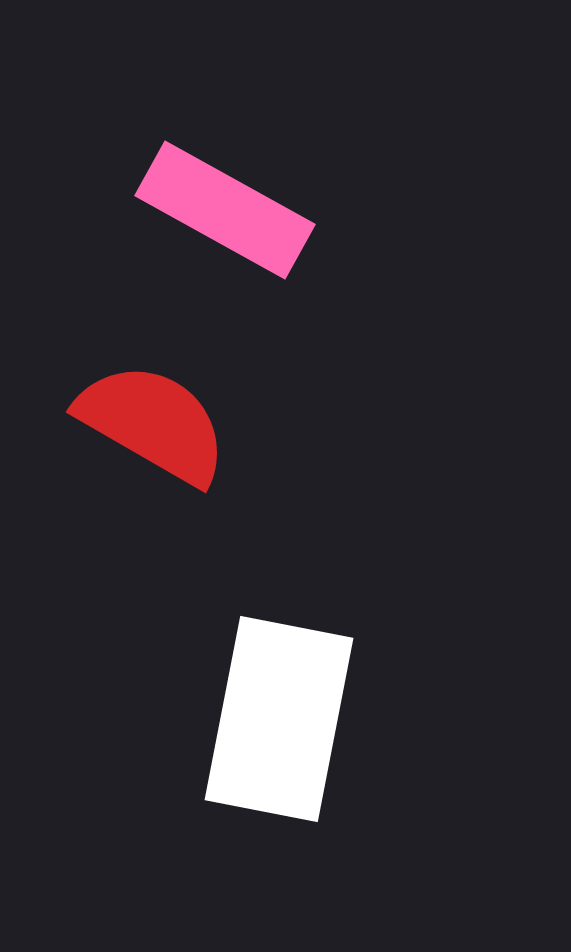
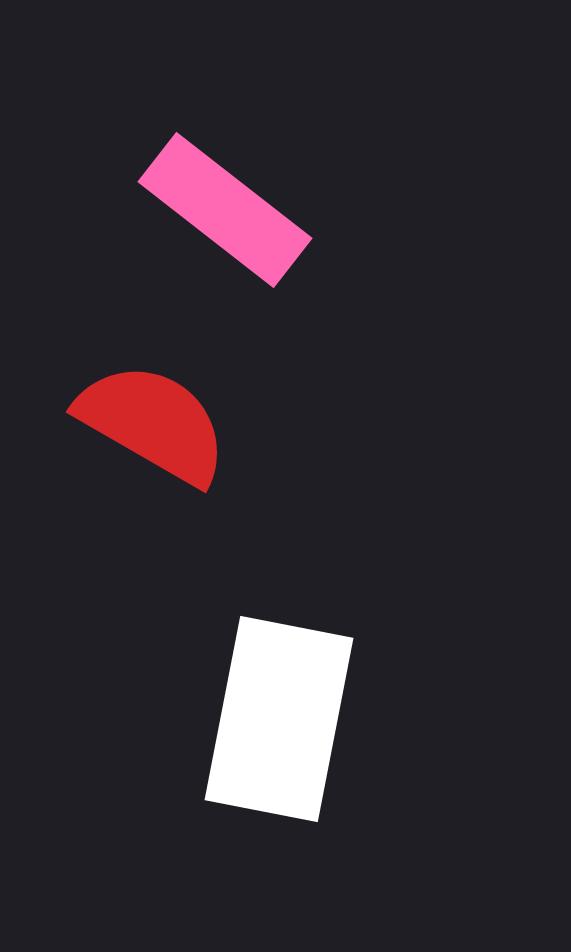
pink rectangle: rotated 9 degrees clockwise
